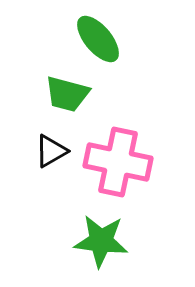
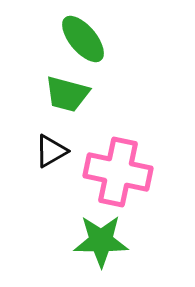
green ellipse: moved 15 px left
pink cross: moved 10 px down
green star: rotated 6 degrees counterclockwise
